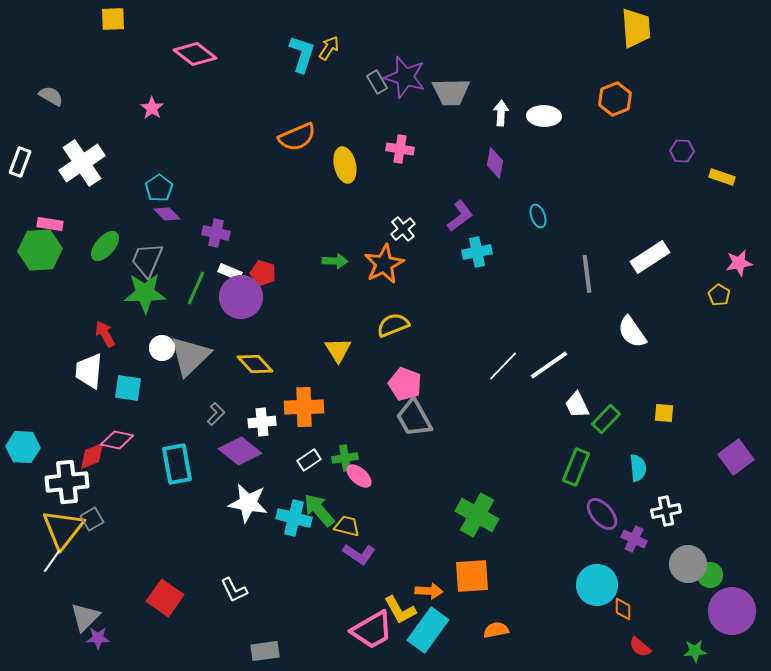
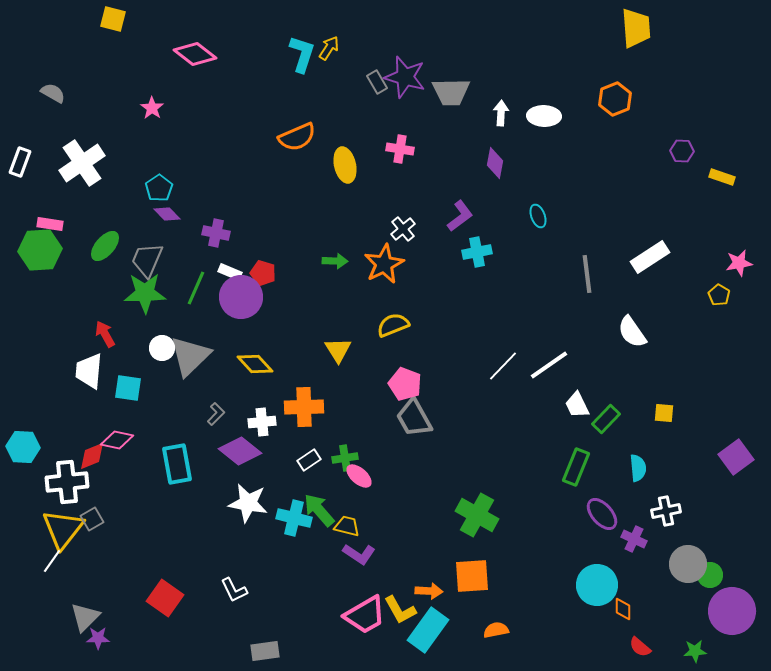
yellow square at (113, 19): rotated 16 degrees clockwise
gray semicircle at (51, 96): moved 2 px right, 3 px up
pink trapezoid at (372, 630): moved 7 px left, 15 px up
